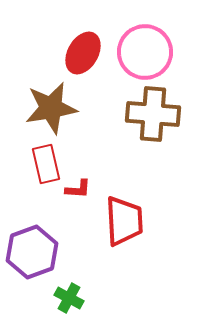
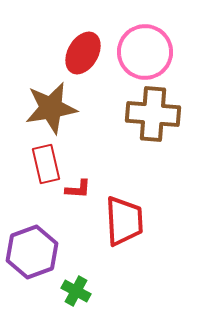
green cross: moved 7 px right, 7 px up
